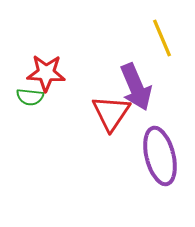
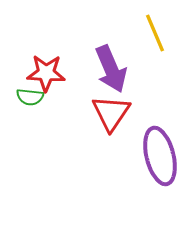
yellow line: moved 7 px left, 5 px up
purple arrow: moved 25 px left, 18 px up
